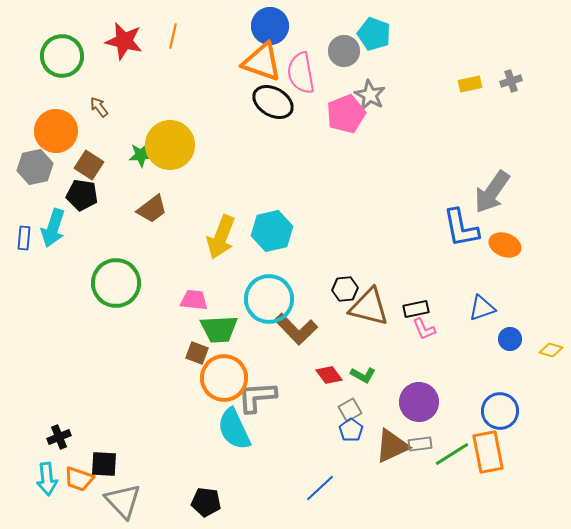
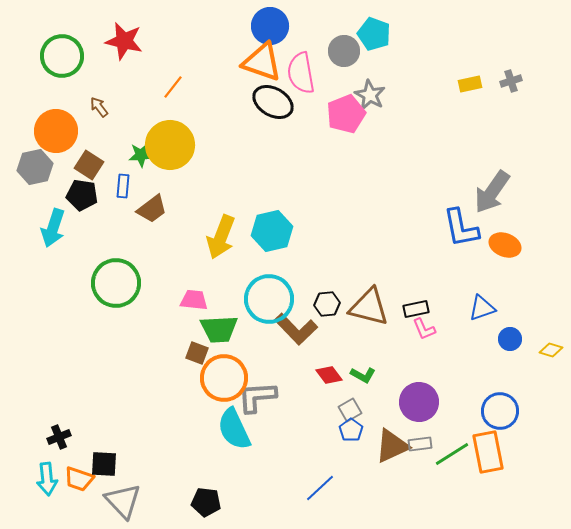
orange line at (173, 36): moved 51 px down; rotated 25 degrees clockwise
blue rectangle at (24, 238): moved 99 px right, 52 px up
black hexagon at (345, 289): moved 18 px left, 15 px down
